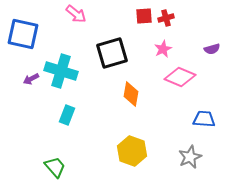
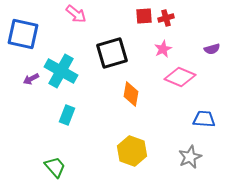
cyan cross: rotated 12 degrees clockwise
